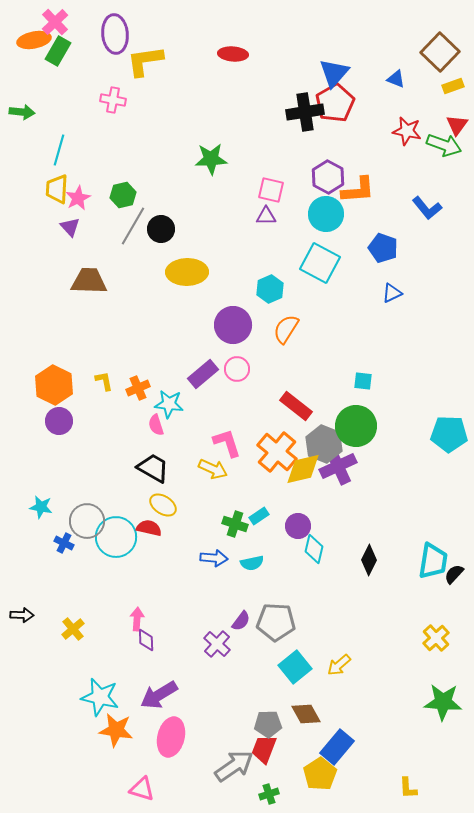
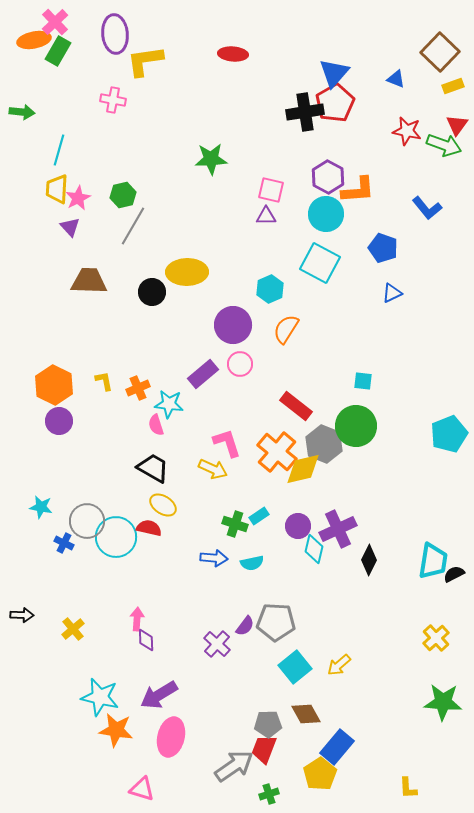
black circle at (161, 229): moved 9 px left, 63 px down
pink circle at (237, 369): moved 3 px right, 5 px up
cyan pentagon at (449, 434): rotated 24 degrees counterclockwise
purple cross at (338, 466): moved 63 px down
black semicircle at (454, 574): rotated 20 degrees clockwise
purple semicircle at (241, 621): moved 4 px right, 5 px down
